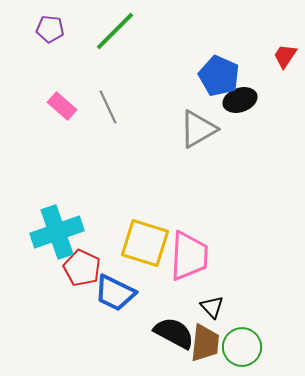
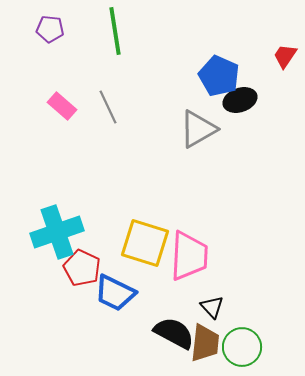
green line: rotated 54 degrees counterclockwise
